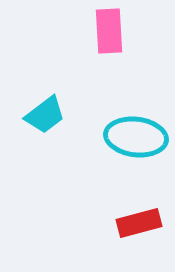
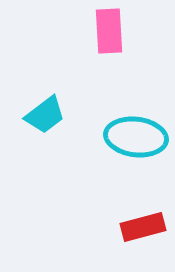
red rectangle: moved 4 px right, 4 px down
